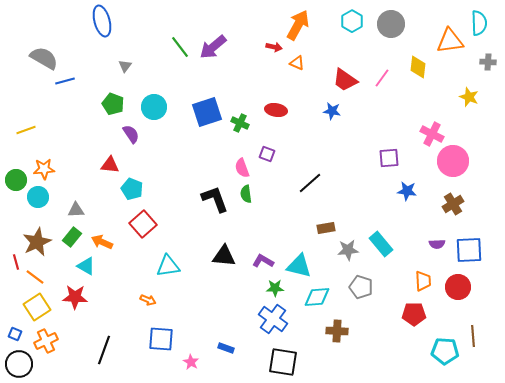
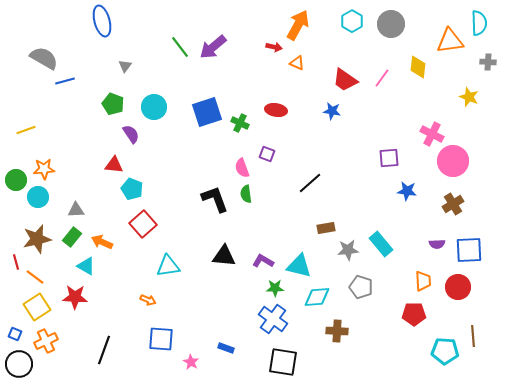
red triangle at (110, 165): moved 4 px right
brown star at (37, 242): moved 3 px up; rotated 12 degrees clockwise
